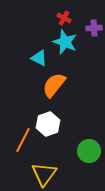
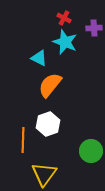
orange semicircle: moved 4 px left
orange line: rotated 25 degrees counterclockwise
green circle: moved 2 px right
